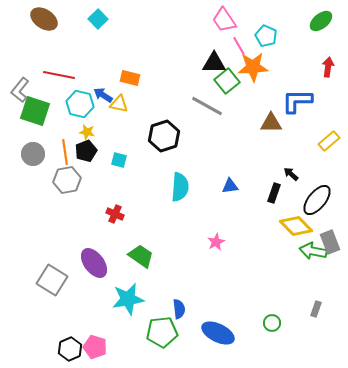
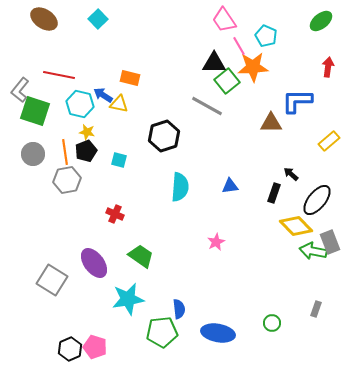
blue ellipse at (218, 333): rotated 16 degrees counterclockwise
